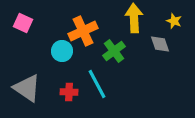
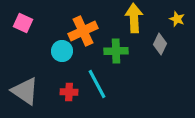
yellow star: moved 3 px right, 2 px up
gray diamond: rotated 45 degrees clockwise
green cross: moved 2 px right; rotated 35 degrees clockwise
gray triangle: moved 2 px left, 3 px down
